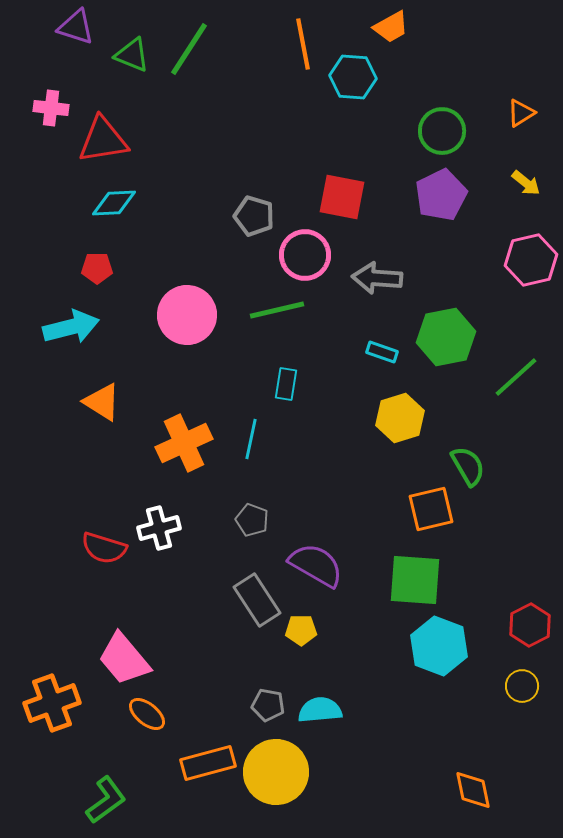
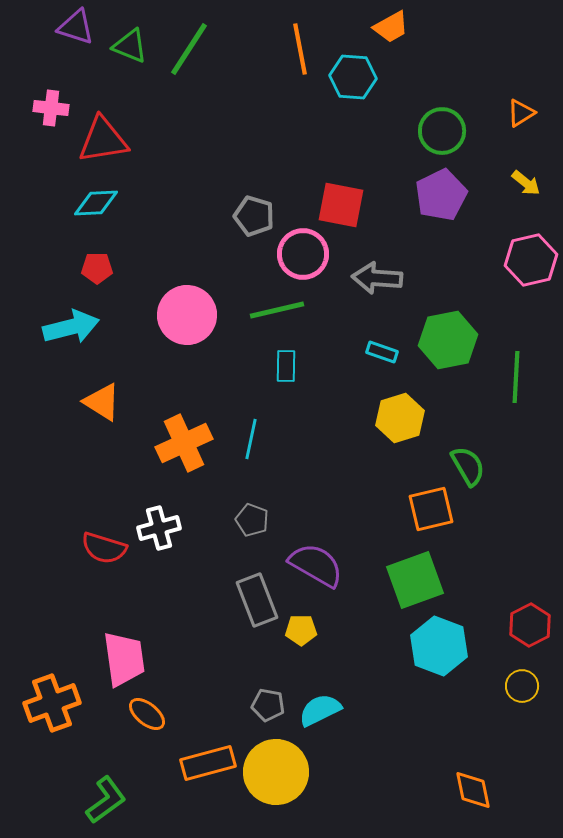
orange line at (303, 44): moved 3 px left, 5 px down
green triangle at (132, 55): moved 2 px left, 9 px up
red square at (342, 197): moved 1 px left, 8 px down
cyan diamond at (114, 203): moved 18 px left
pink circle at (305, 255): moved 2 px left, 1 px up
green hexagon at (446, 337): moved 2 px right, 3 px down
green line at (516, 377): rotated 45 degrees counterclockwise
cyan rectangle at (286, 384): moved 18 px up; rotated 8 degrees counterclockwise
green square at (415, 580): rotated 24 degrees counterclockwise
gray rectangle at (257, 600): rotated 12 degrees clockwise
pink trapezoid at (124, 659): rotated 148 degrees counterclockwise
cyan semicircle at (320, 710): rotated 21 degrees counterclockwise
